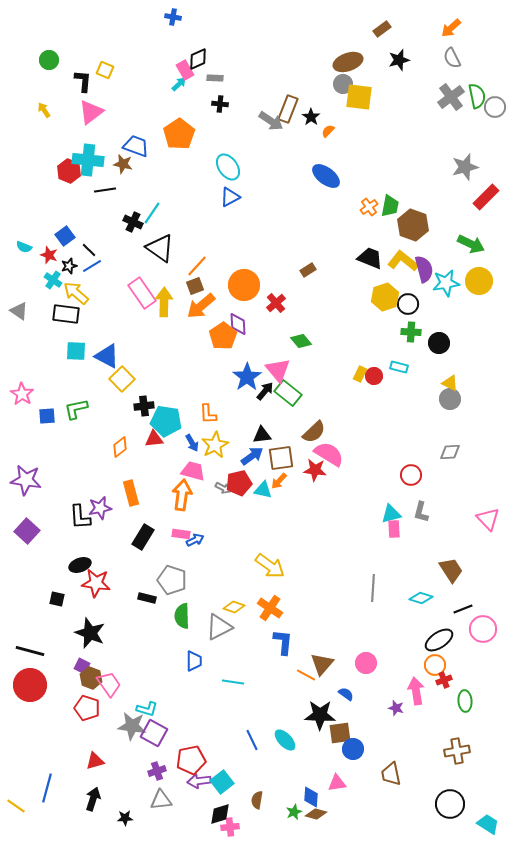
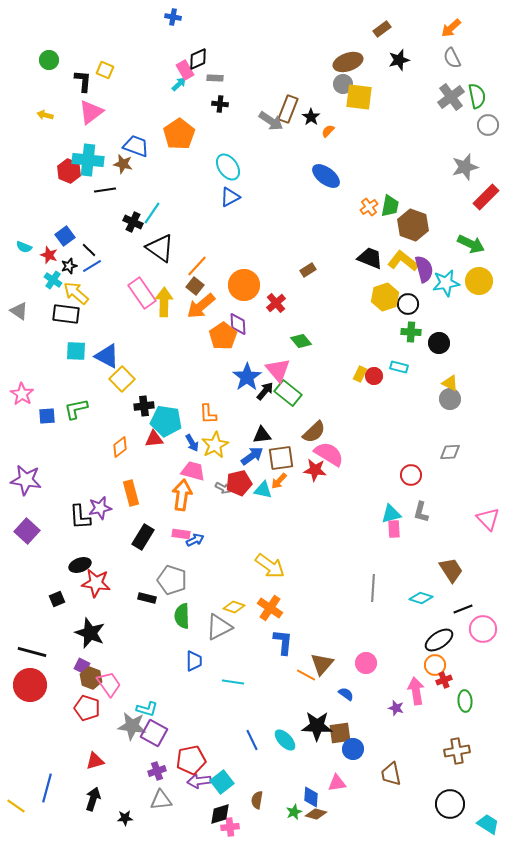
gray circle at (495, 107): moved 7 px left, 18 px down
yellow arrow at (44, 110): moved 1 px right, 5 px down; rotated 42 degrees counterclockwise
brown square at (195, 286): rotated 30 degrees counterclockwise
black square at (57, 599): rotated 35 degrees counterclockwise
black line at (30, 651): moved 2 px right, 1 px down
black star at (320, 715): moved 3 px left, 11 px down
